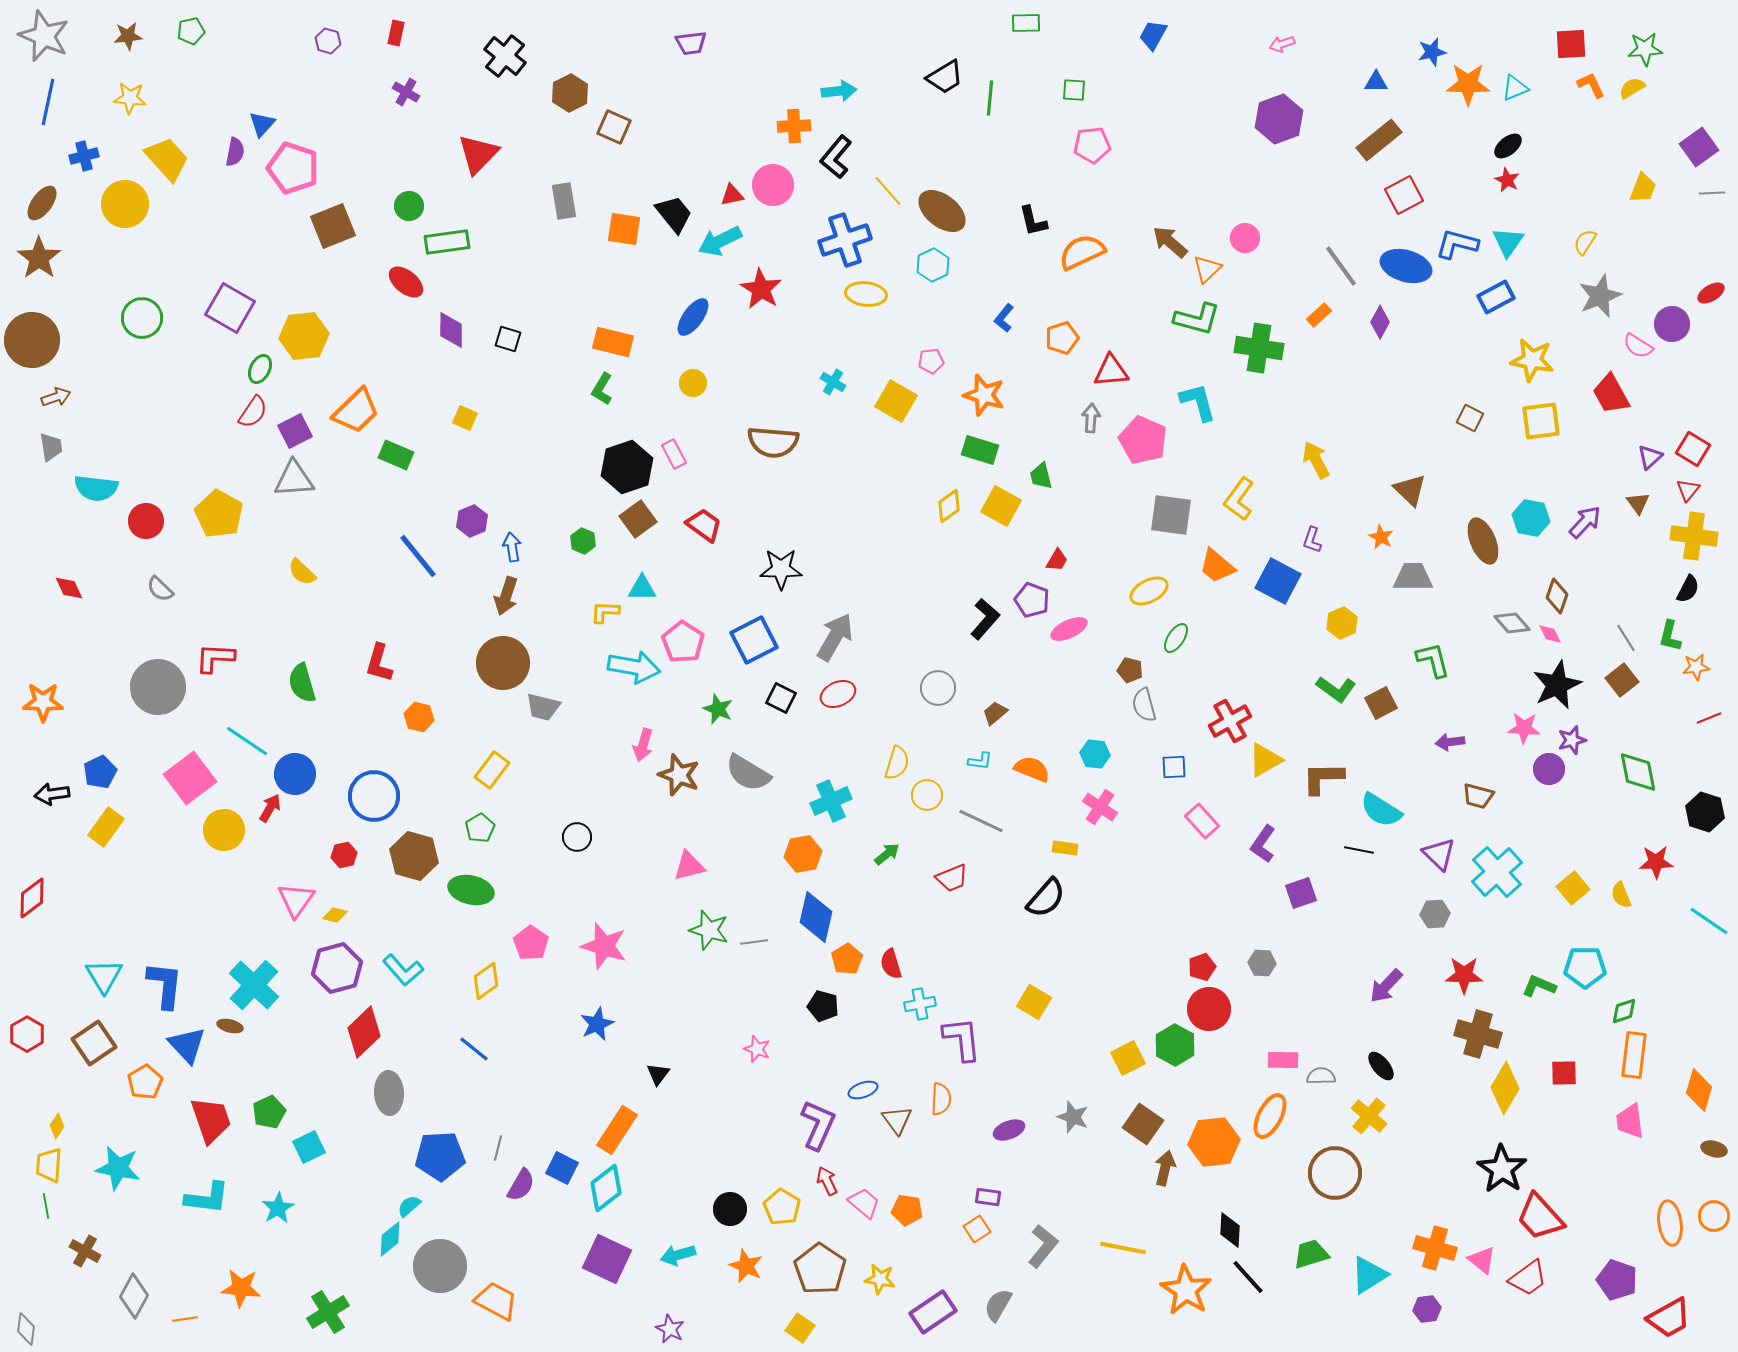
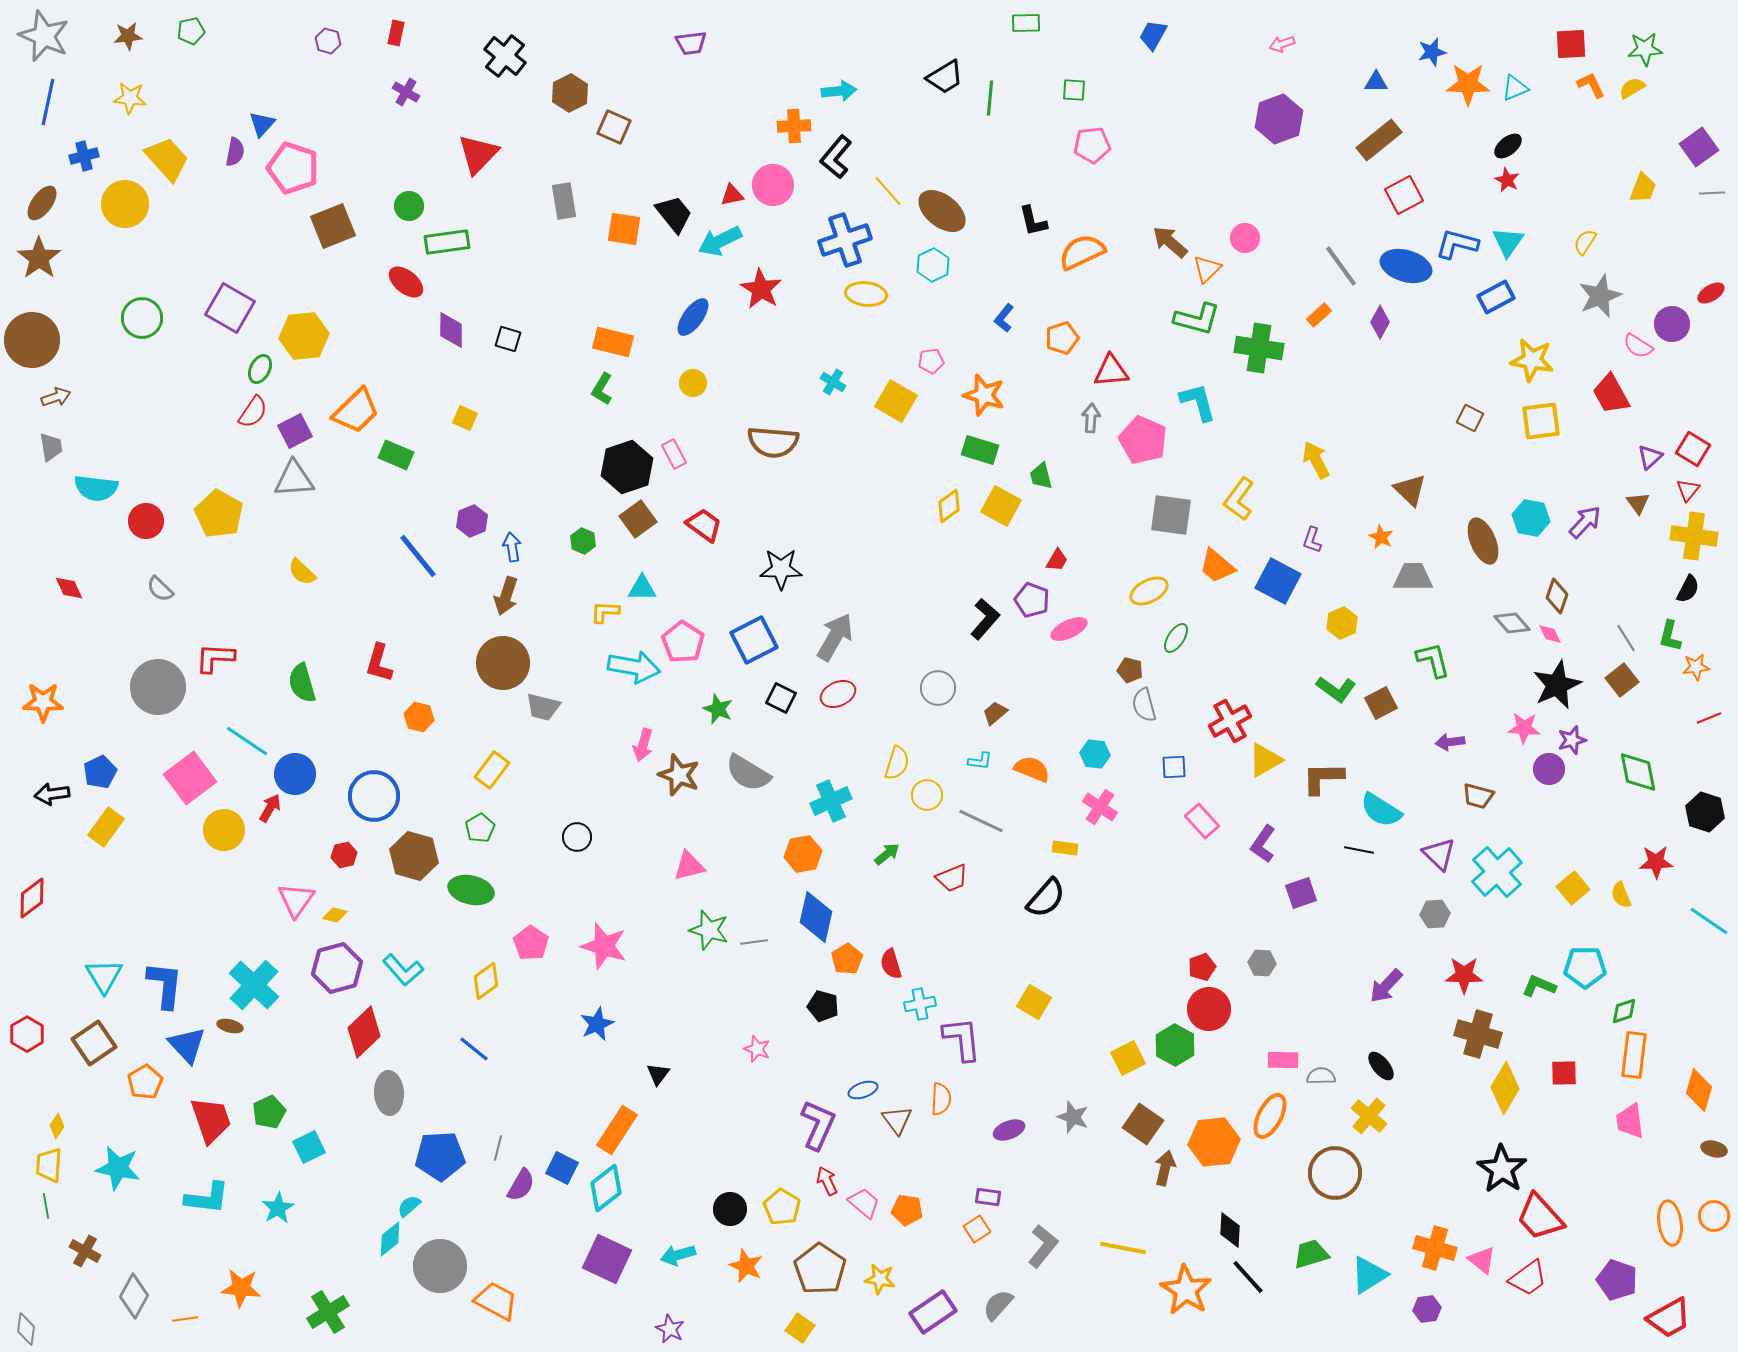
gray semicircle at (998, 1305): rotated 12 degrees clockwise
